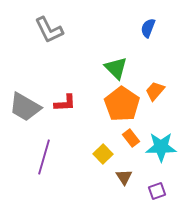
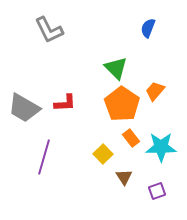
gray trapezoid: moved 1 px left, 1 px down
